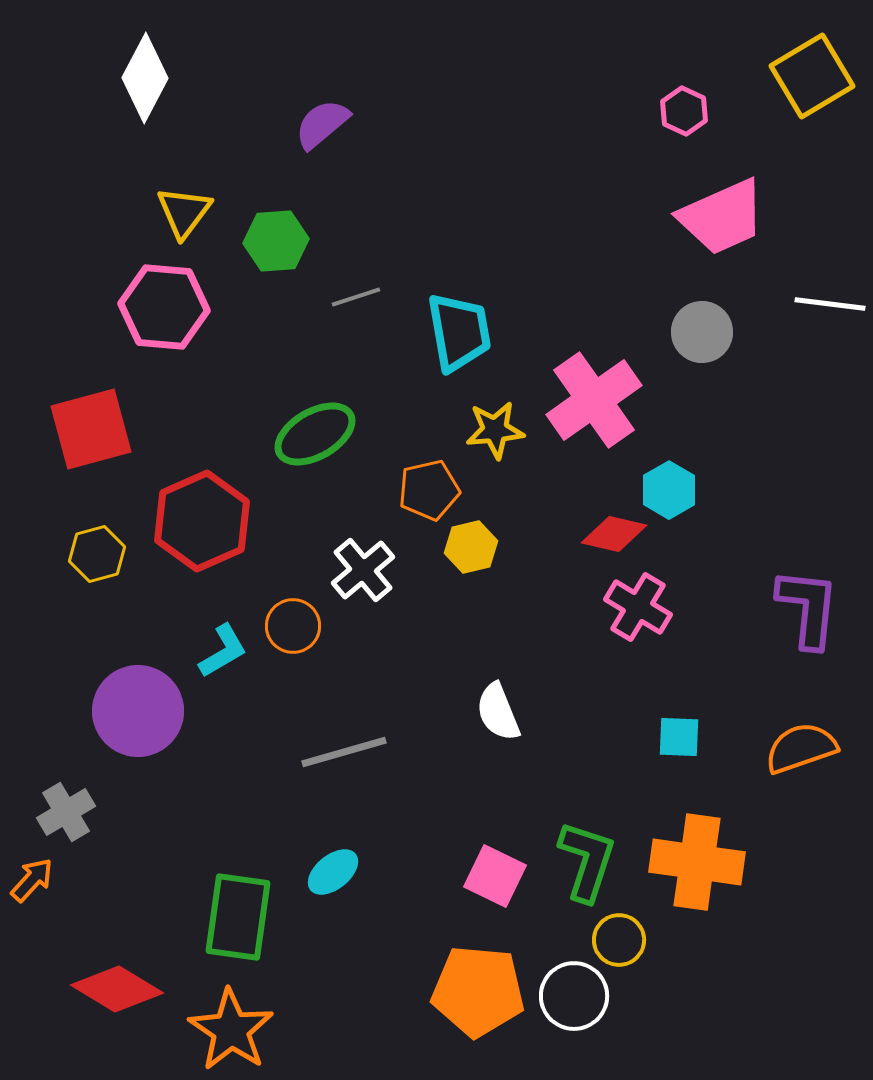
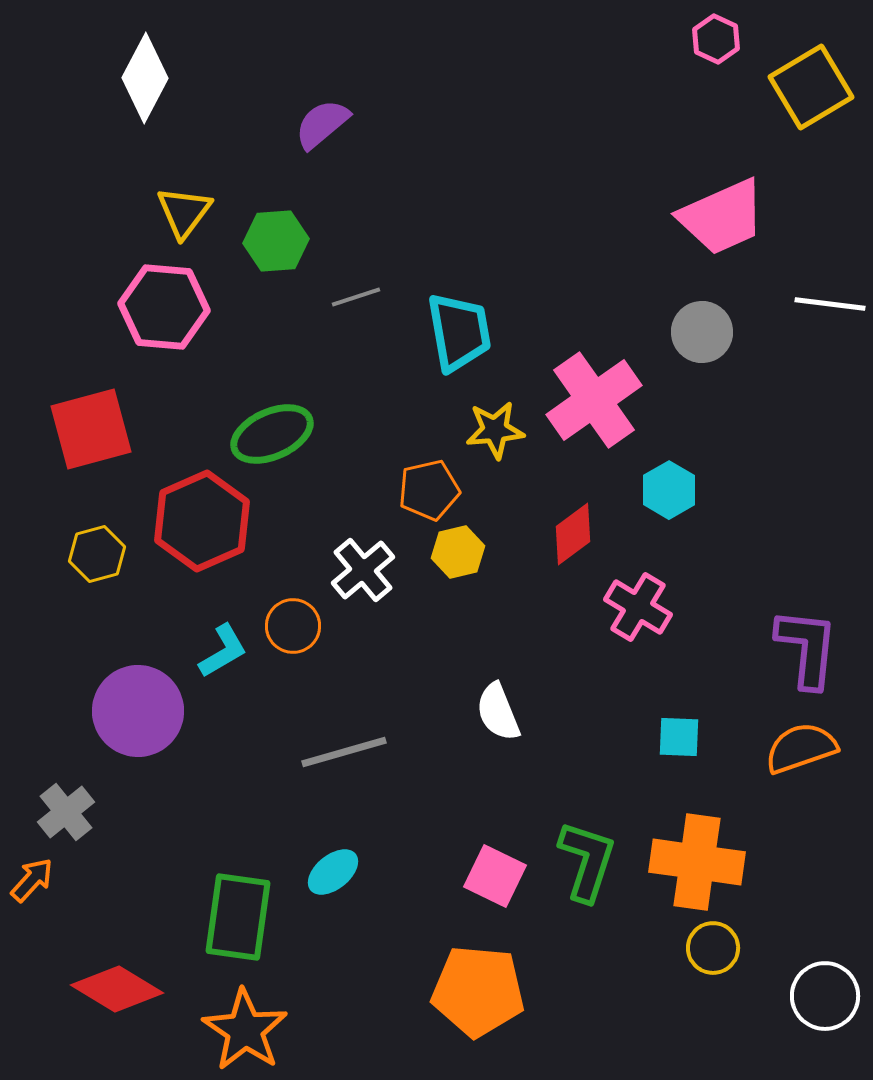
yellow square at (812, 76): moved 1 px left, 11 px down
pink hexagon at (684, 111): moved 32 px right, 72 px up
green ellipse at (315, 434): moved 43 px left; rotated 6 degrees clockwise
red diamond at (614, 534): moved 41 px left; rotated 50 degrees counterclockwise
yellow hexagon at (471, 547): moved 13 px left, 5 px down
purple L-shape at (808, 608): moved 1 px left, 40 px down
gray cross at (66, 812): rotated 8 degrees counterclockwise
yellow circle at (619, 940): moved 94 px right, 8 px down
white circle at (574, 996): moved 251 px right
orange star at (231, 1030): moved 14 px right
